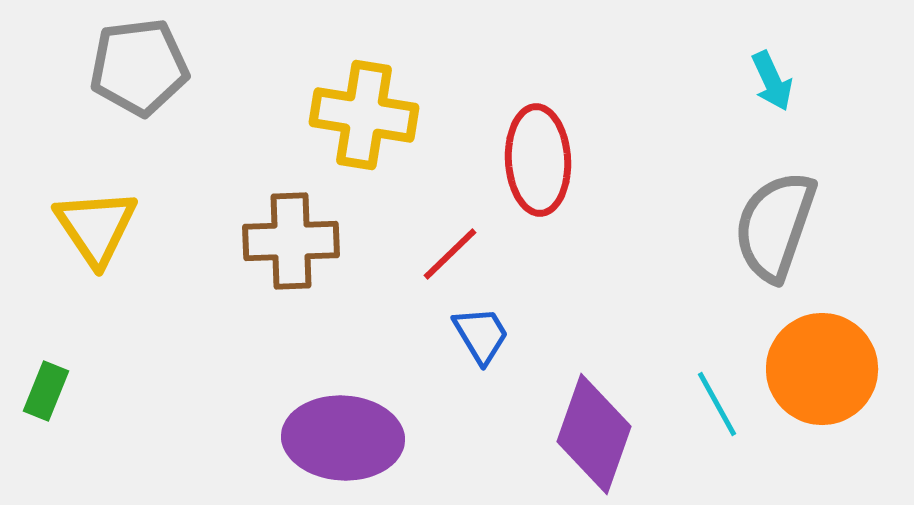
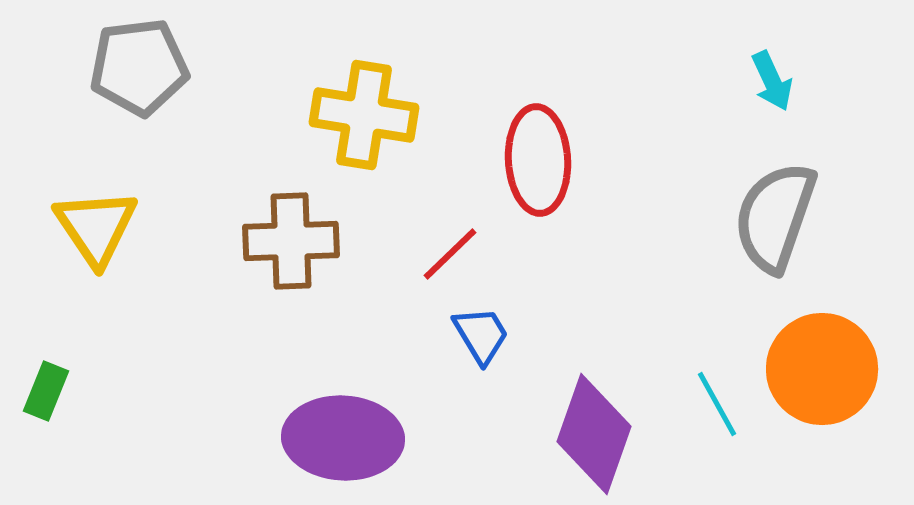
gray semicircle: moved 9 px up
